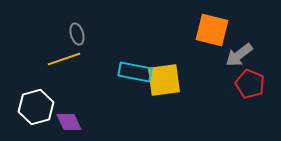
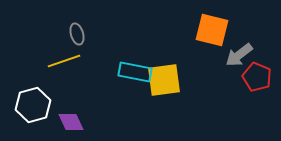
yellow line: moved 2 px down
red pentagon: moved 7 px right, 7 px up
white hexagon: moved 3 px left, 2 px up
purple diamond: moved 2 px right
